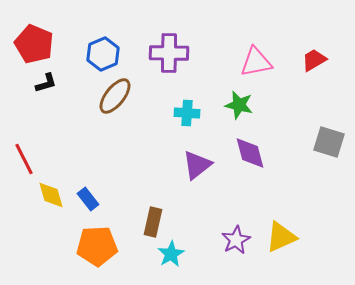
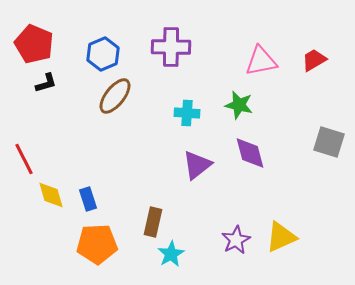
purple cross: moved 2 px right, 6 px up
pink triangle: moved 5 px right, 1 px up
blue rectangle: rotated 20 degrees clockwise
orange pentagon: moved 2 px up
